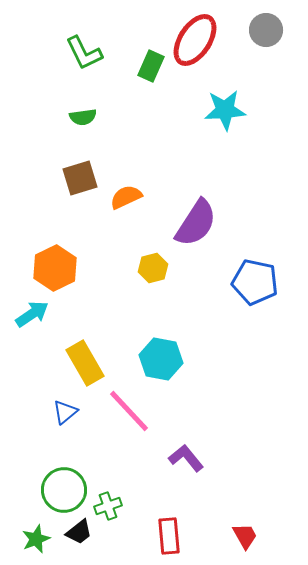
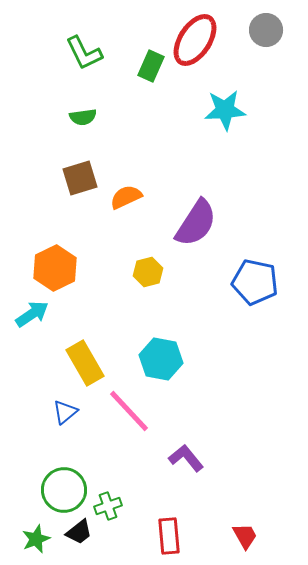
yellow hexagon: moved 5 px left, 4 px down
